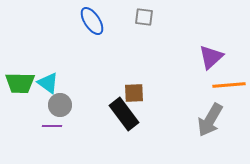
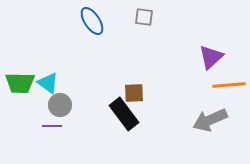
gray arrow: rotated 36 degrees clockwise
